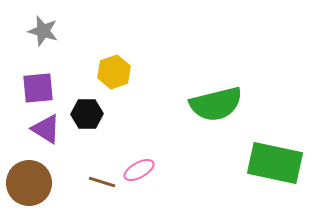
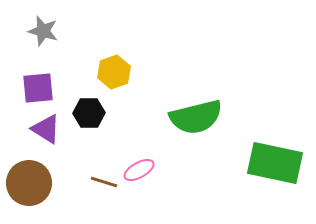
green semicircle: moved 20 px left, 13 px down
black hexagon: moved 2 px right, 1 px up
brown line: moved 2 px right
